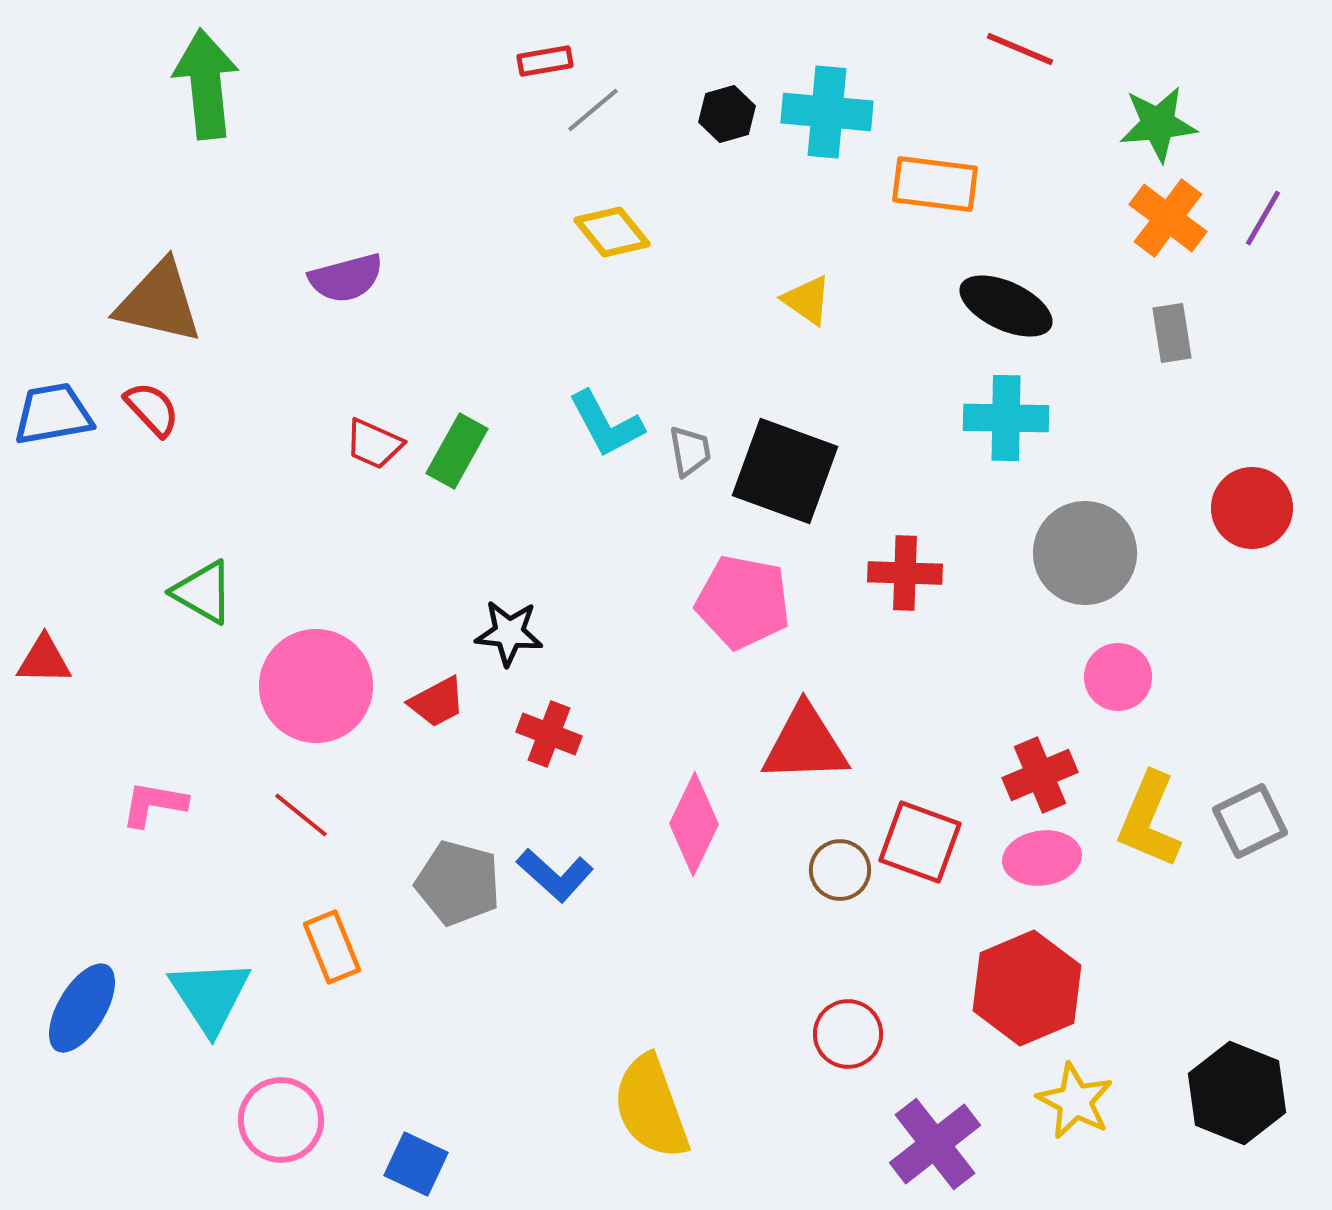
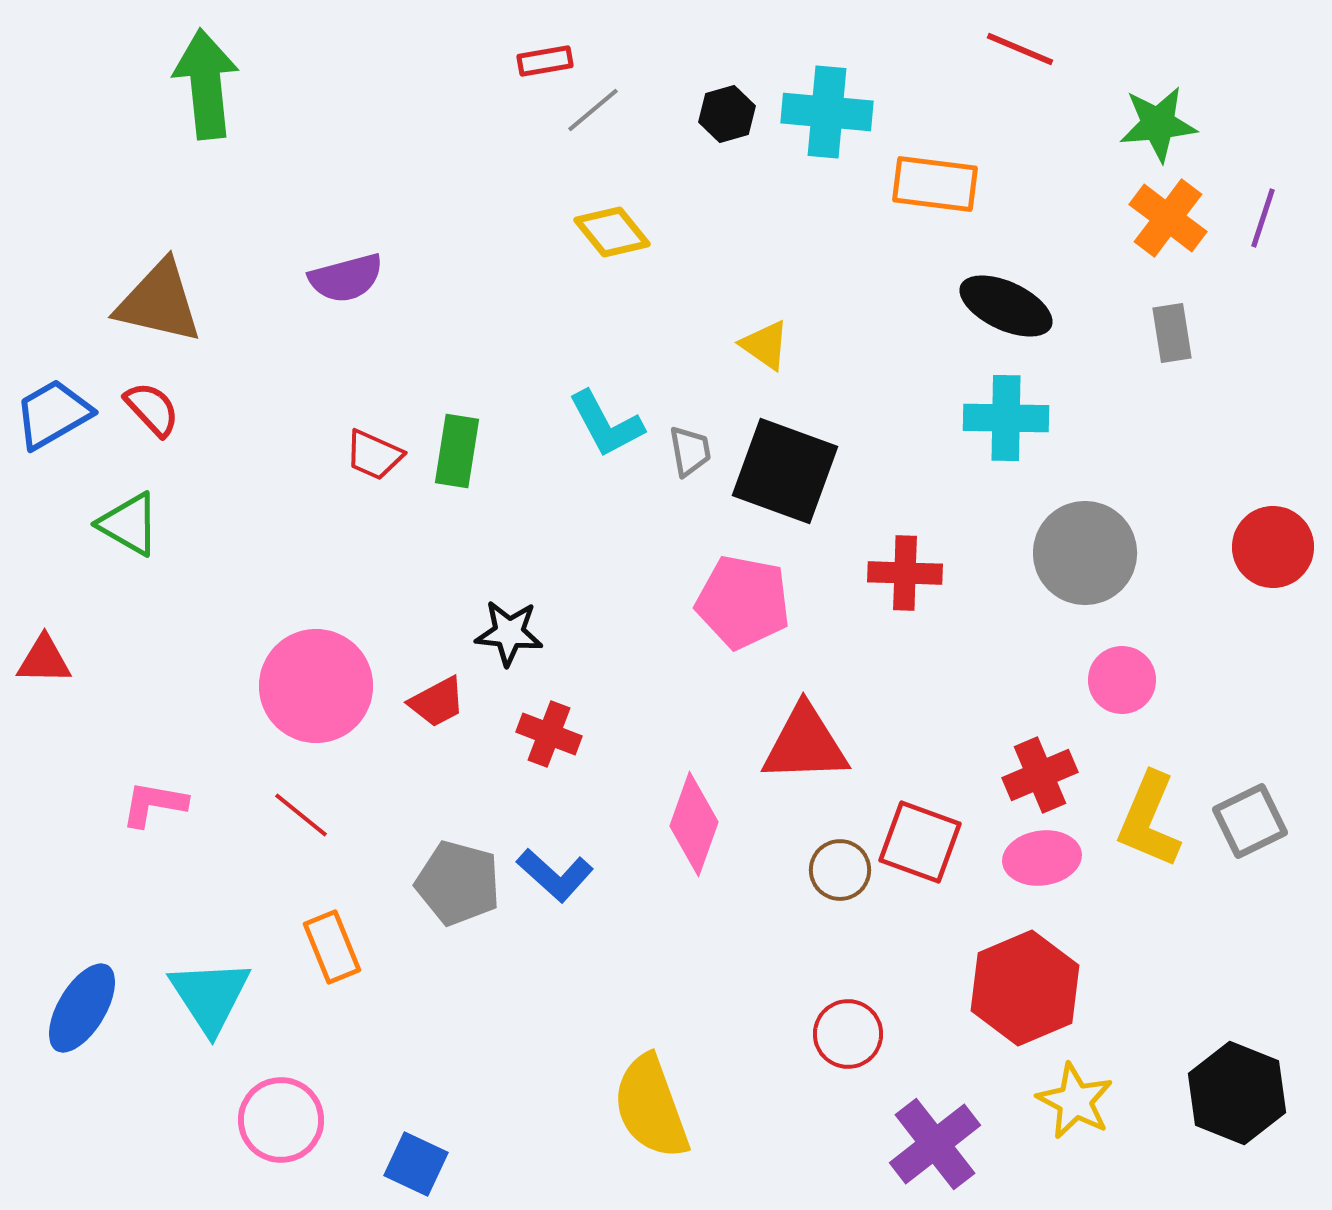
purple line at (1263, 218): rotated 12 degrees counterclockwise
yellow triangle at (807, 300): moved 42 px left, 45 px down
blue trapezoid at (53, 414): rotated 20 degrees counterclockwise
red trapezoid at (374, 444): moved 11 px down
green rectangle at (457, 451): rotated 20 degrees counterclockwise
red circle at (1252, 508): moved 21 px right, 39 px down
green triangle at (203, 592): moved 74 px left, 68 px up
pink circle at (1118, 677): moved 4 px right, 3 px down
pink diamond at (694, 824): rotated 6 degrees counterclockwise
red hexagon at (1027, 988): moved 2 px left
